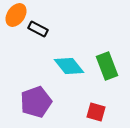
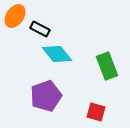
orange ellipse: moved 1 px left, 1 px down
black rectangle: moved 2 px right
cyan diamond: moved 12 px left, 12 px up
purple pentagon: moved 10 px right, 6 px up
